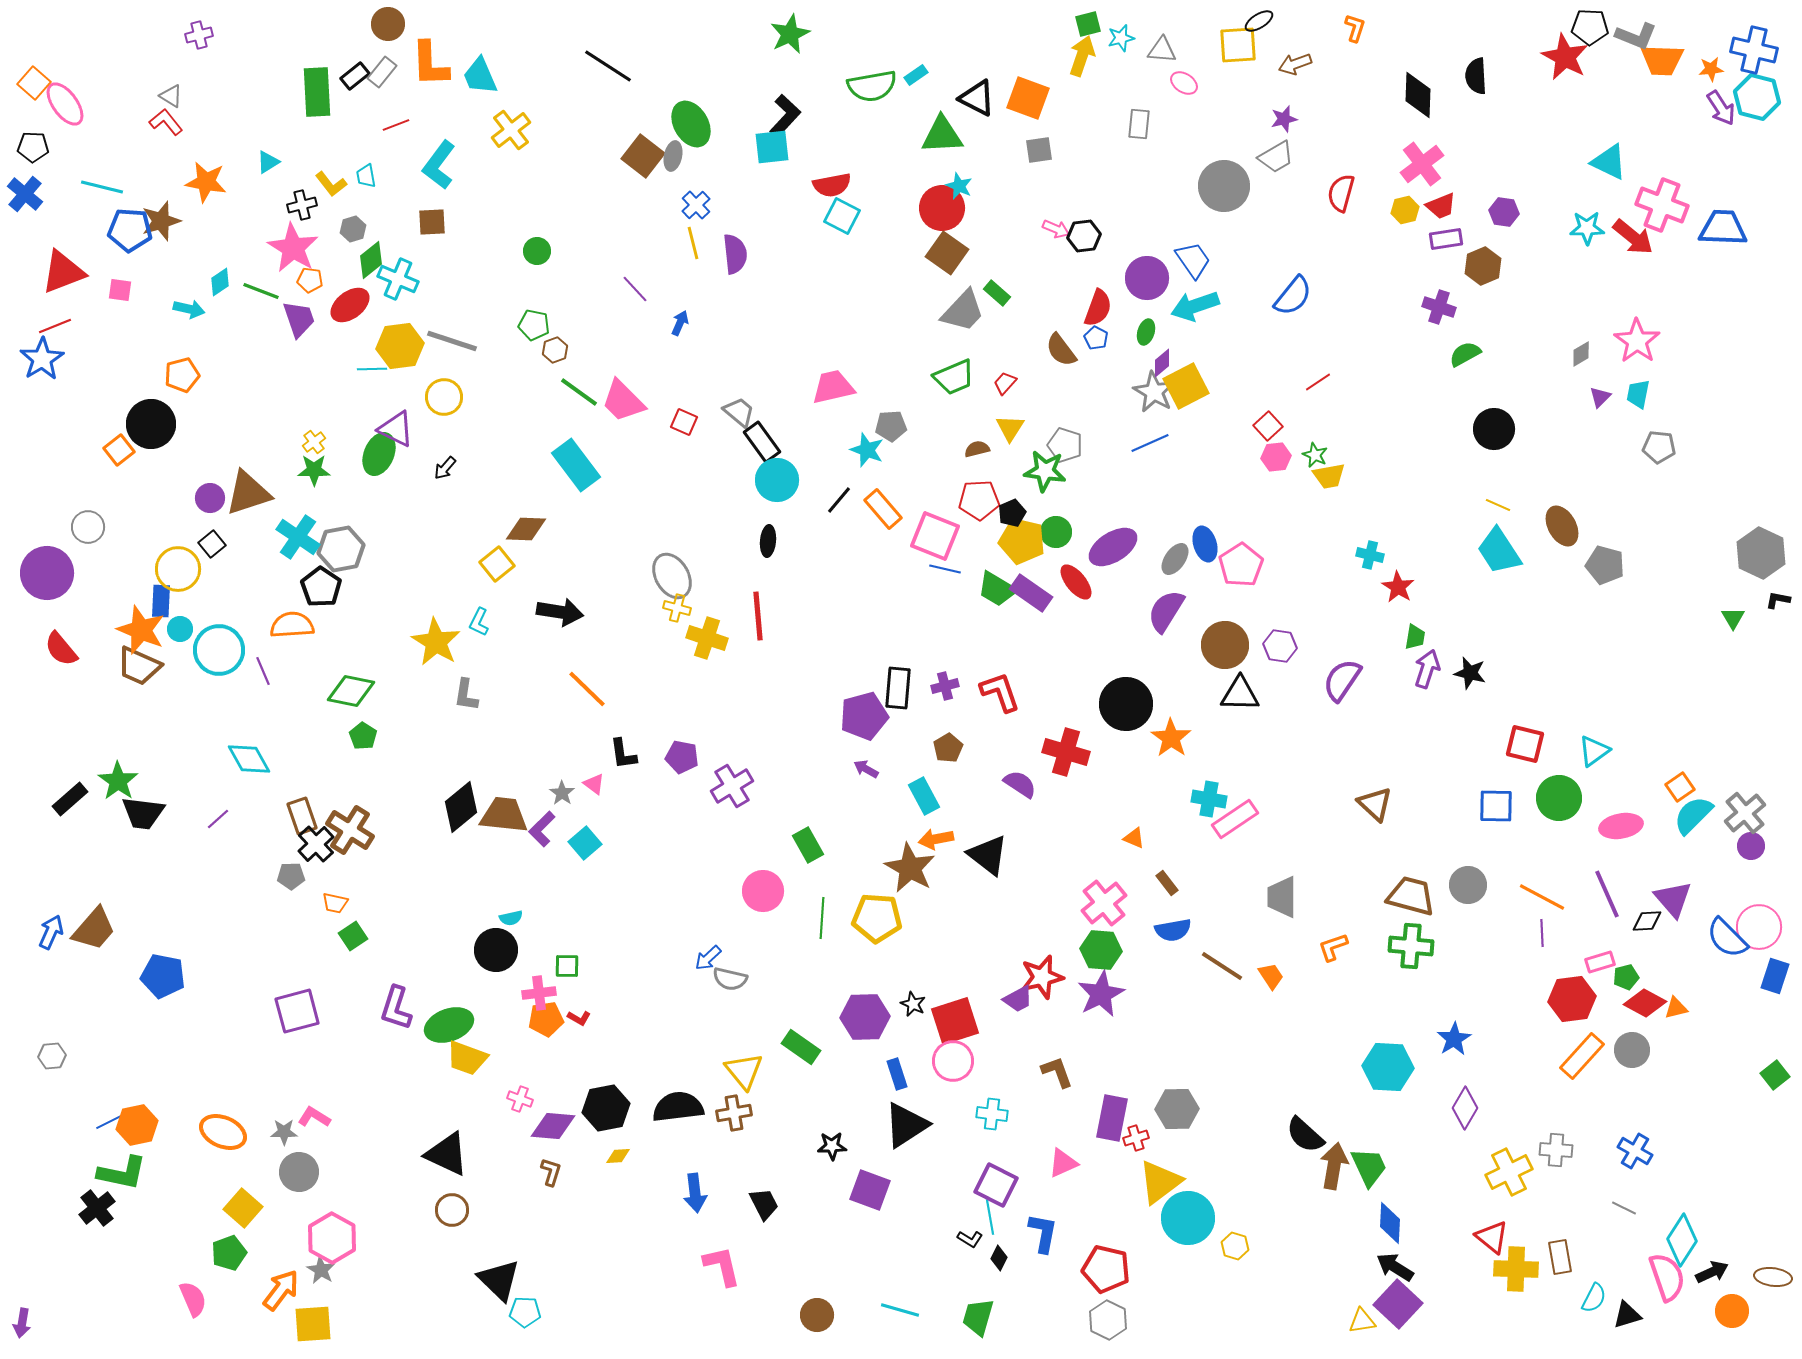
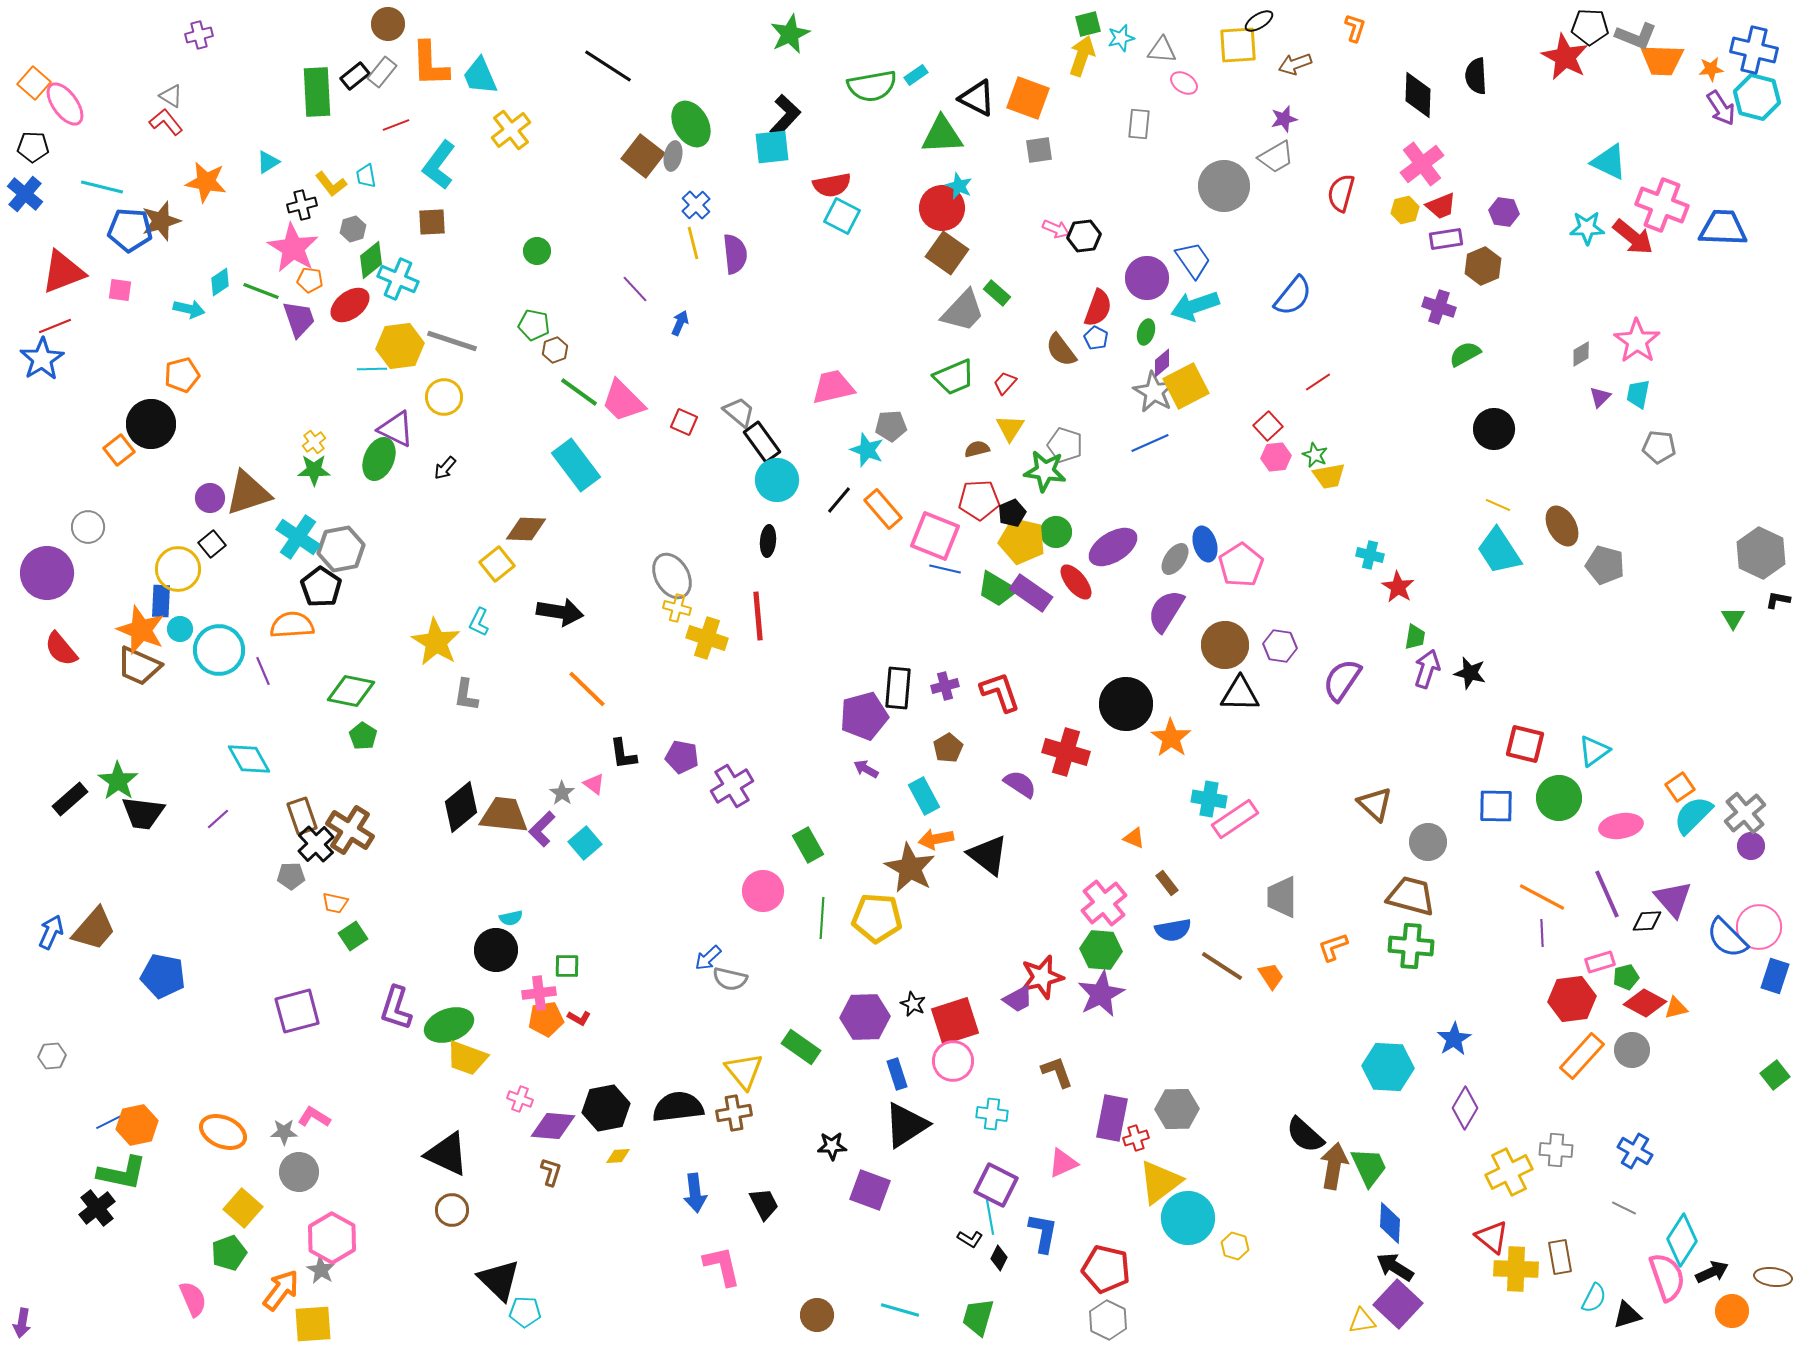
green ellipse at (379, 454): moved 5 px down
gray circle at (1468, 885): moved 40 px left, 43 px up
